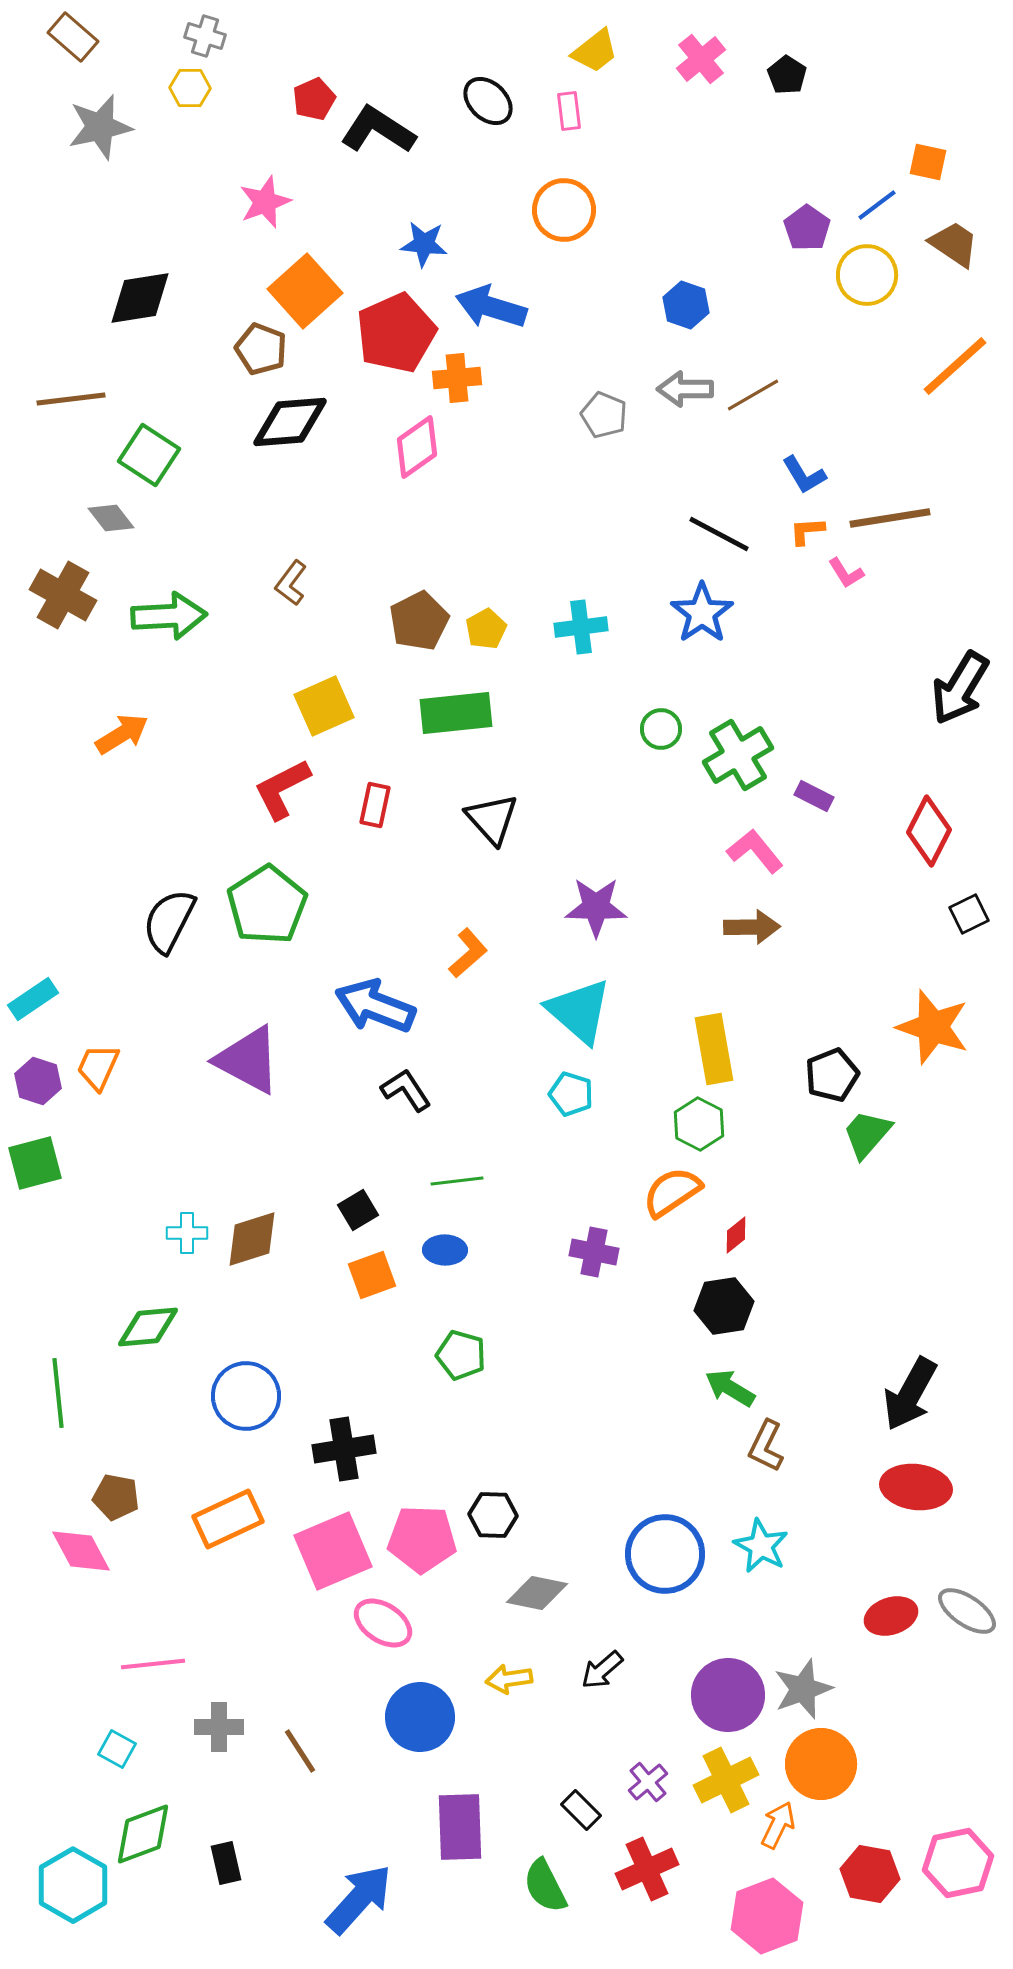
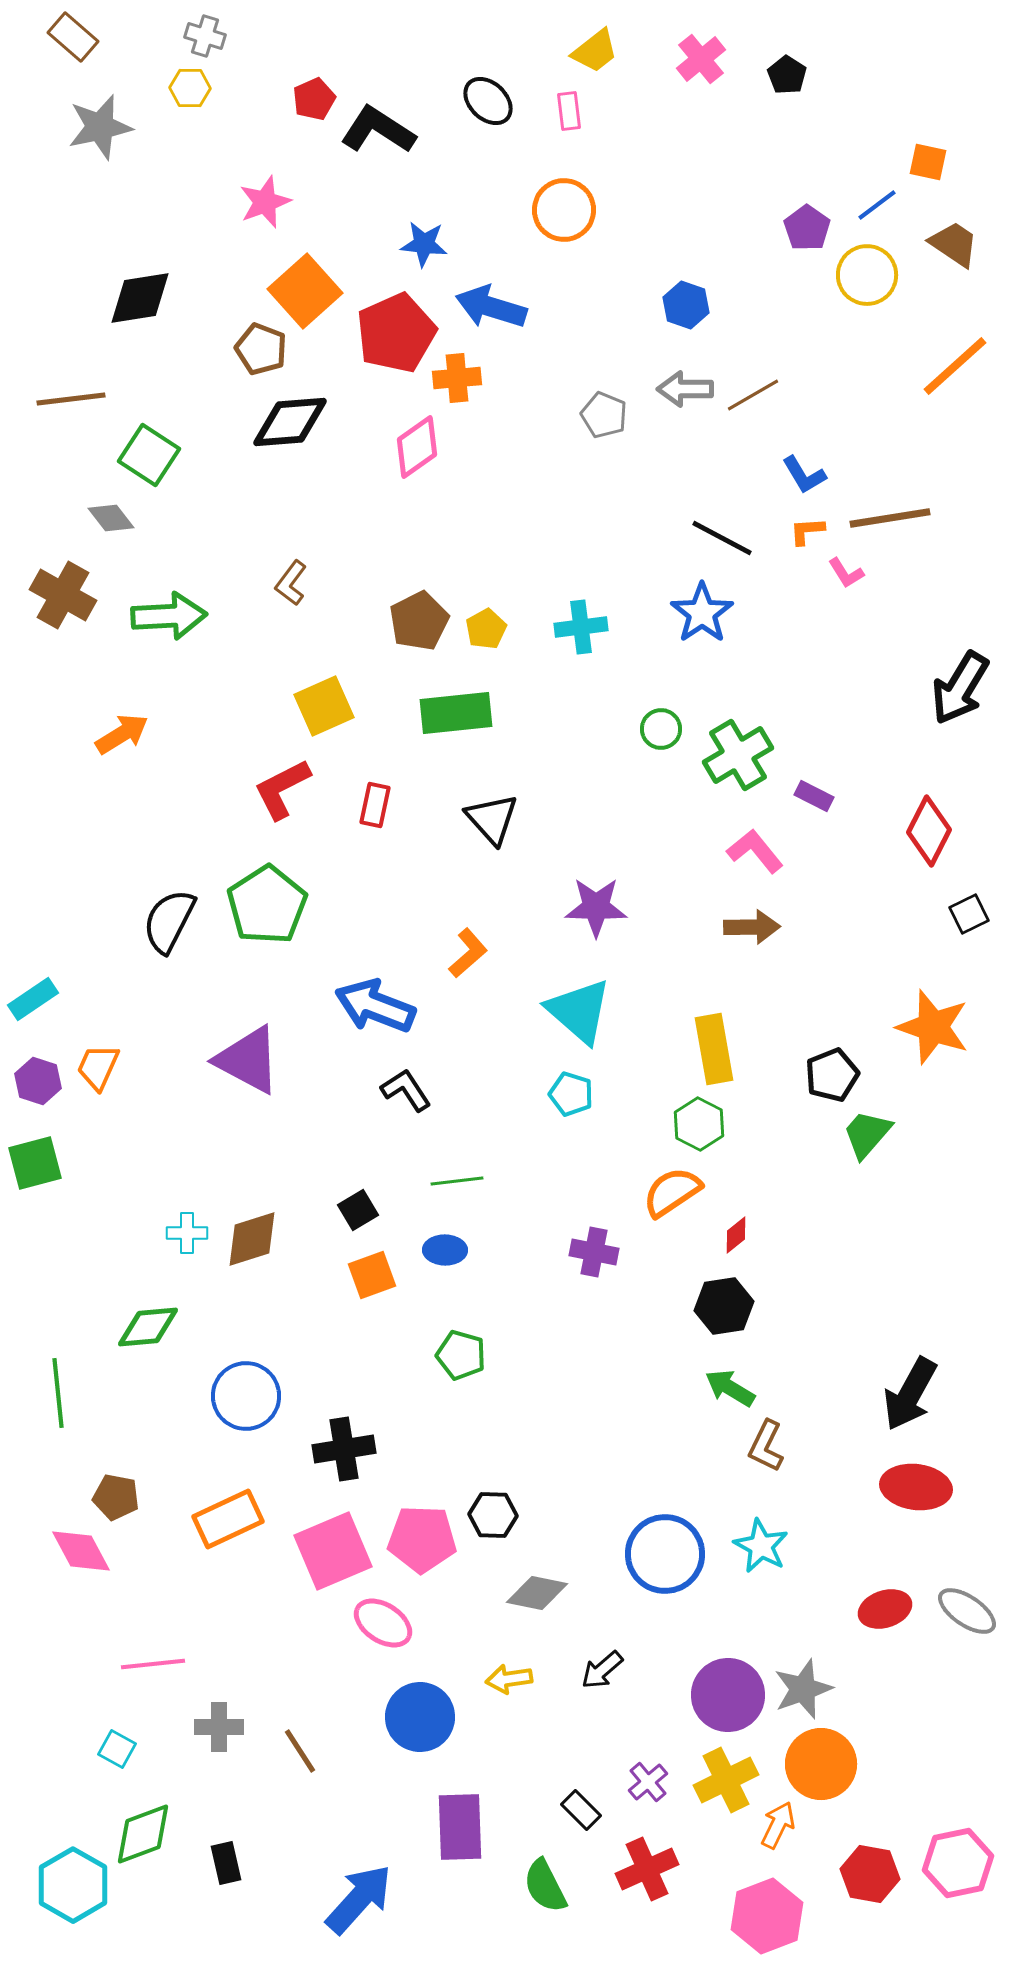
black line at (719, 534): moved 3 px right, 4 px down
red ellipse at (891, 1616): moved 6 px left, 7 px up
